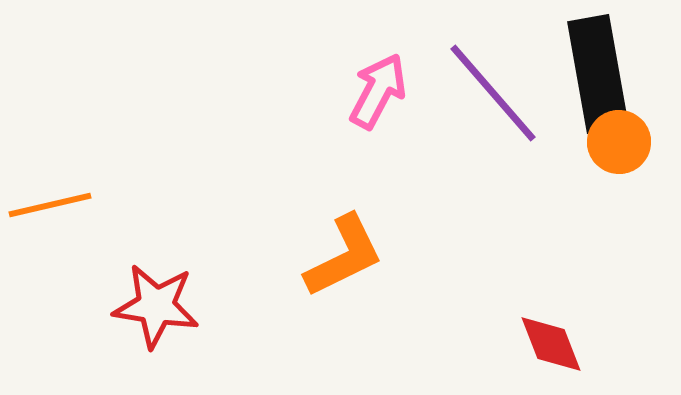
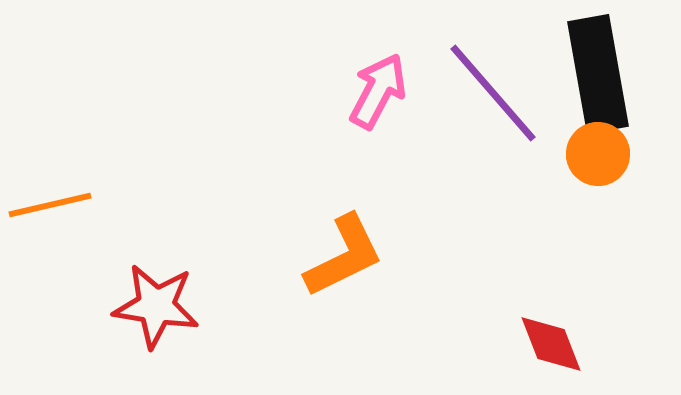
orange circle: moved 21 px left, 12 px down
